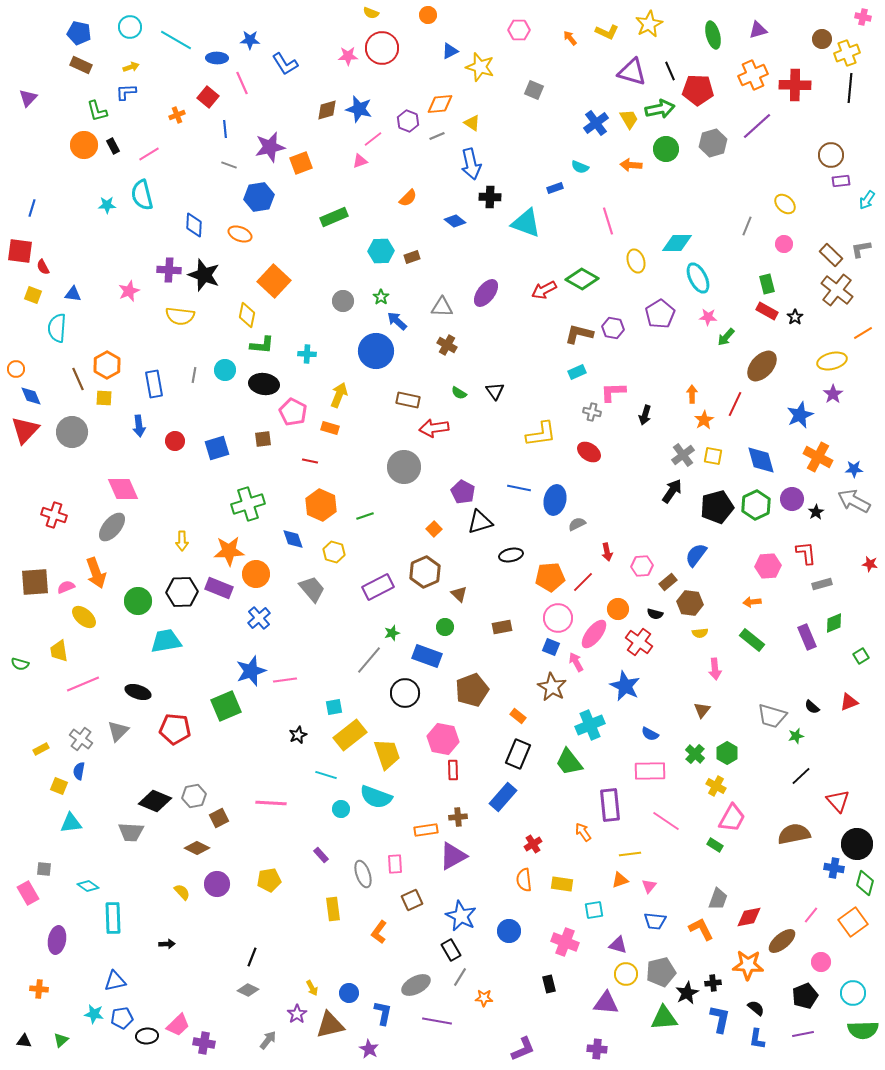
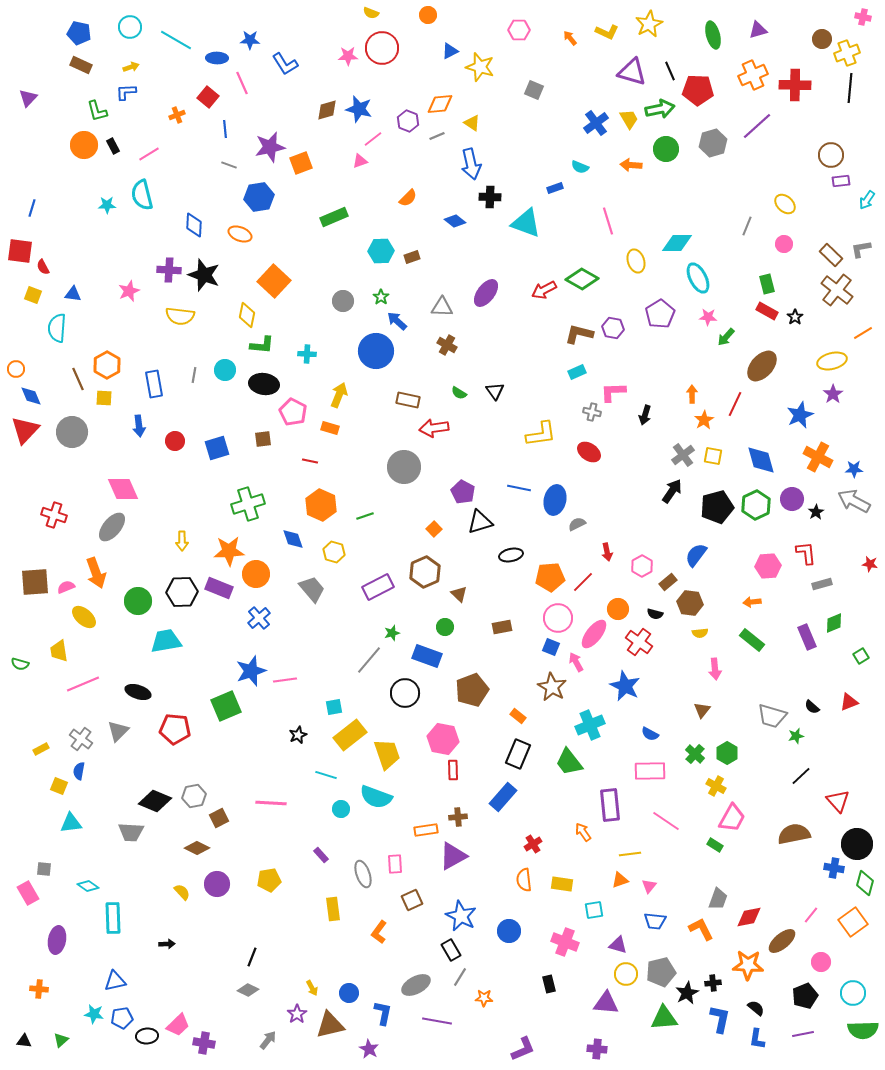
pink hexagon at (642, 566): rotated 25 degrees counterclockwise
